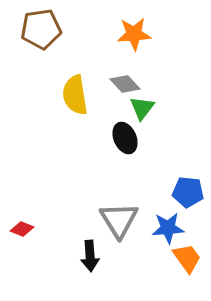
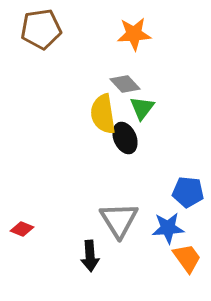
yellow semicircle: moved 28 px right, 19 px down
